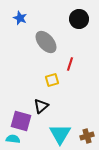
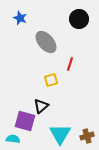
yellow square: moved 1 px left
purple square: moved 4 px right
